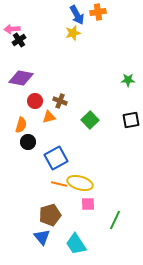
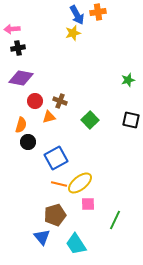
black cross: moved 1 px left, 8 px down; rotated 24 degrees clockwise
green star: rotated 16 degrees counterclockwise
black square: rotated 24 degrees clockwise
yellow ellipse: rotated 55 degrees counterclockwise
brown pentagon: moved 5 px right
